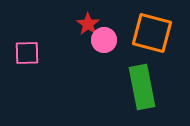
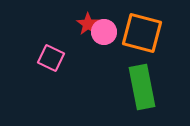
orange square: moved 10 px left
pink circle: moved 8 px up
pink square: moved 24 px right, 5 px down; rotated 28 degrees clockwise
